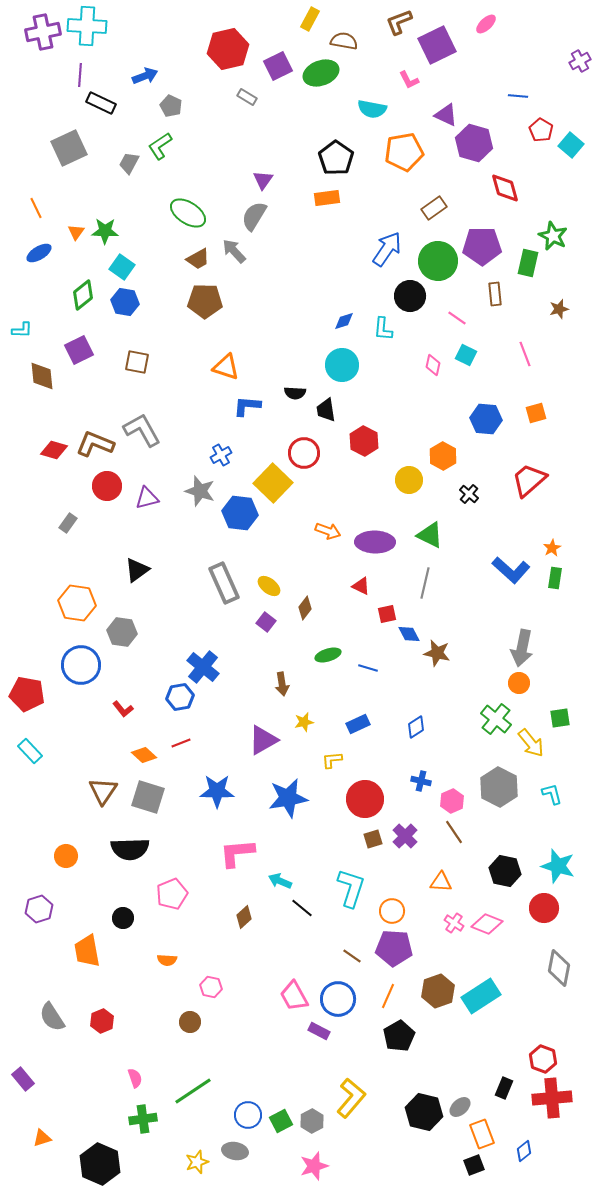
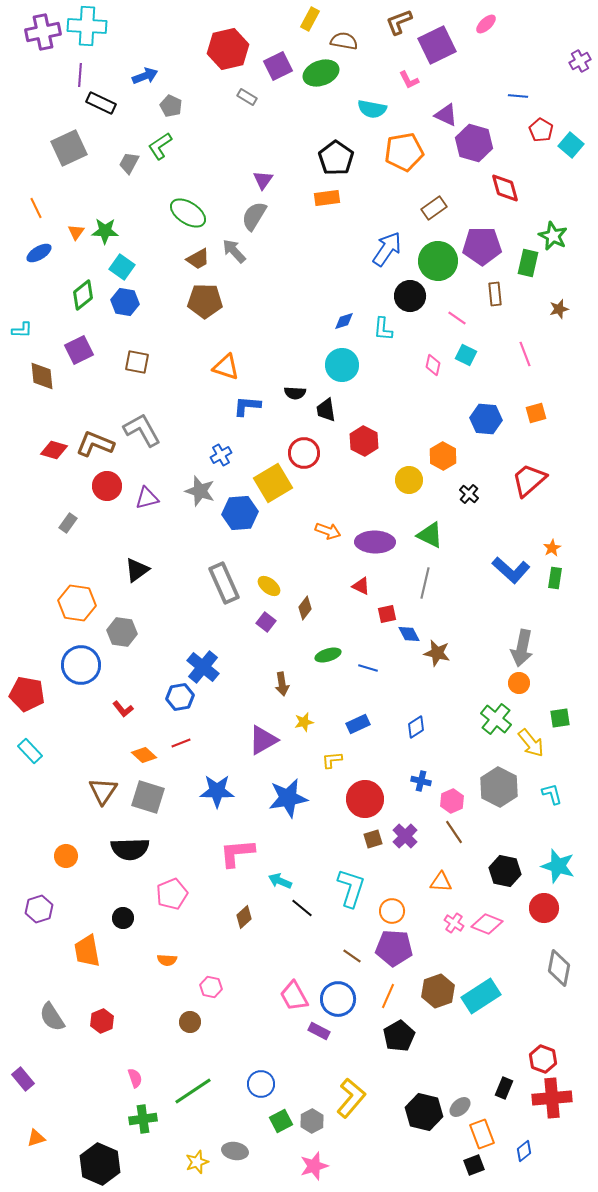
yellow square at (273, 483): rotated 15 degrees clockwise
blue hexagon at (240, 513): rotated 12 degrees counterclockwise
blue circle at (248, 1115): moved 13 px right, 31 px up
orange triangle at (42, 1138): moved 6 px left
